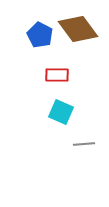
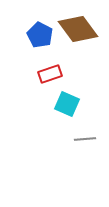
red rectangle: moved 7 px left, 1 px up; rotated 20 degrees counterclockwise
cyan square: moved 6 px right, 8 px up
gray line: moved 1 px right, 5 px up
